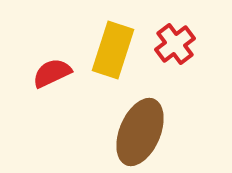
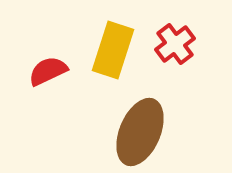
red semicircle: moved 4 px left, 2 px up
